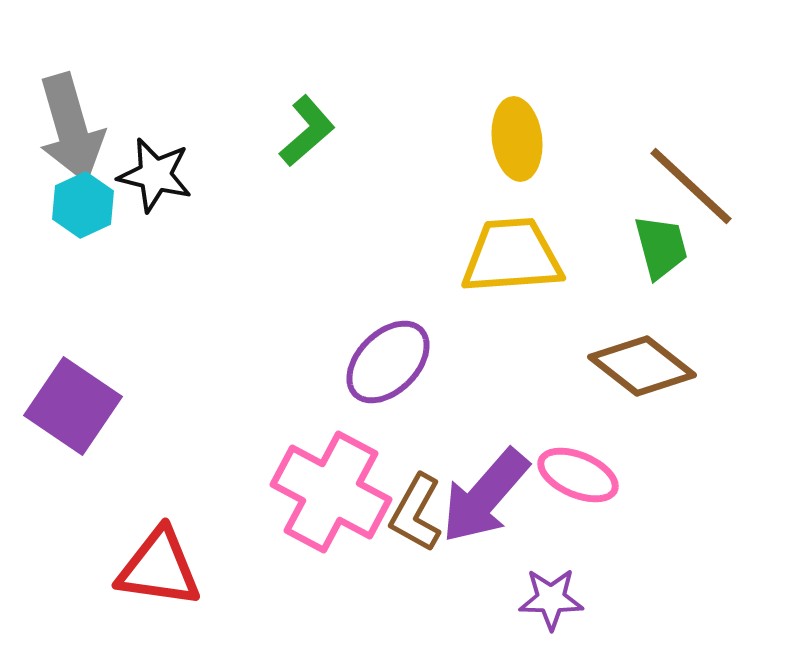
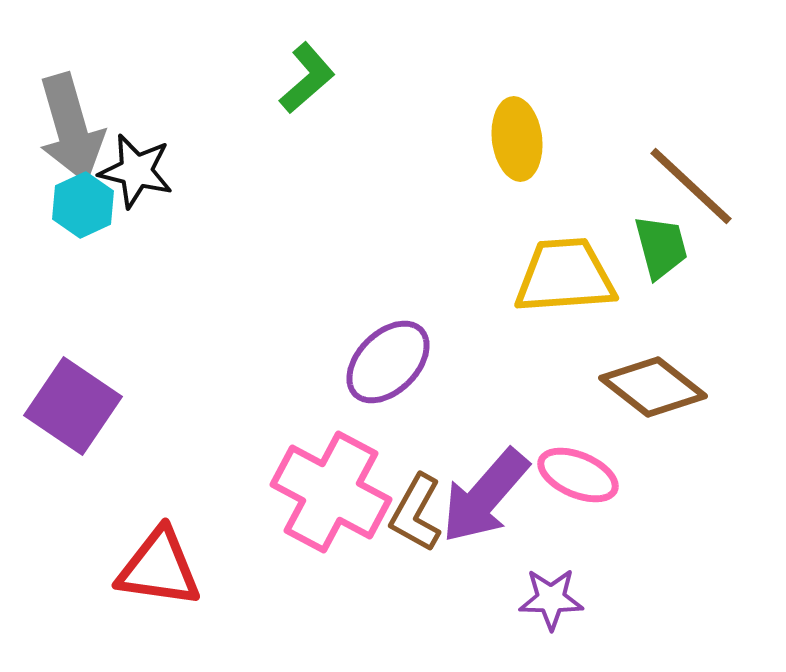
green L-shape: moved 53 px up
black star: moved 19 px left, 4 px up
yellow trapezoid: moved 53 px right, 20 px down
brown diamond: moved 11 px right, 21 px down
